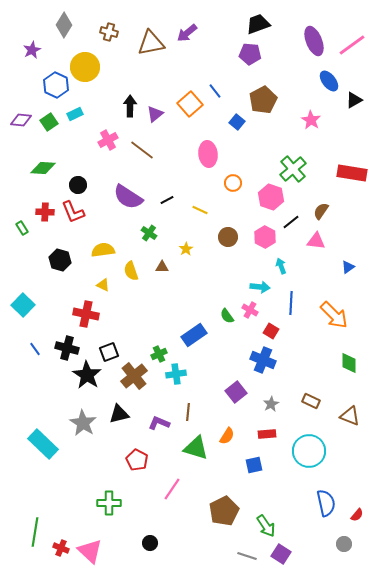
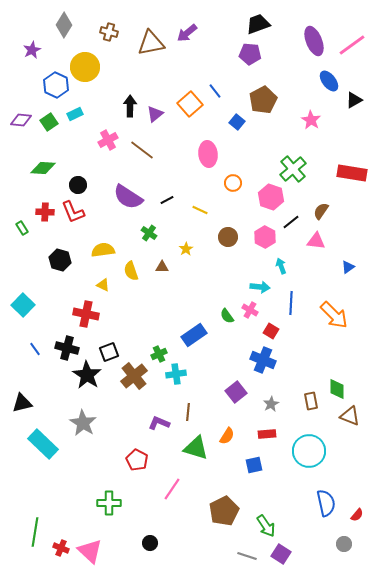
green diamond at (349, 363): moved 12 px left, 26 px down
brown rectangle at (311, 401): rotated 54 degrees clockwise
black triangle at (119, 414): moved 97 px left, 11 px up
